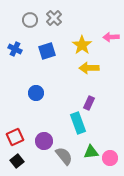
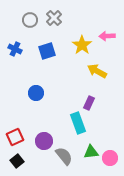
pink arrow: moved 4 px left, 1 px up
yellow arrow: moved 8 px right, 3 px down; rotated 30 degrees clockwise
